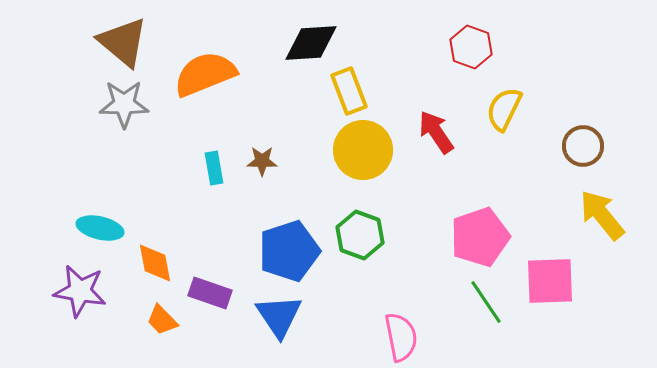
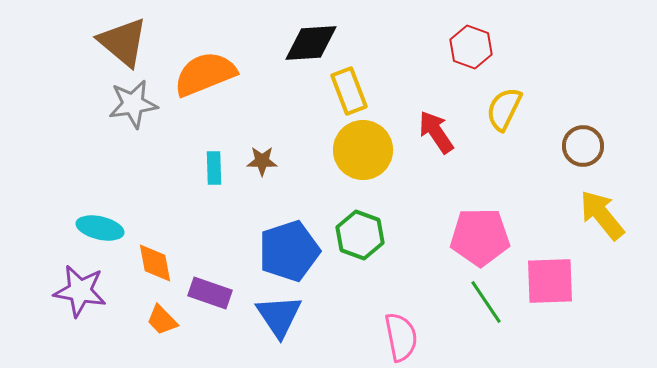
gray star: moved 9 px right; rotated 9 degrees counterclockwise
cyan rectangle: rotated 8 degrees clockwise
pink pentagon: rotated 18 degrees clockwise
